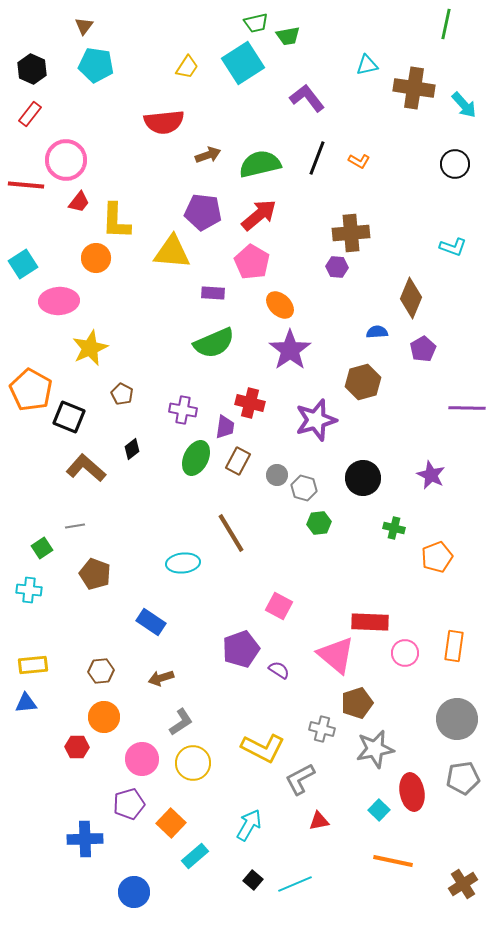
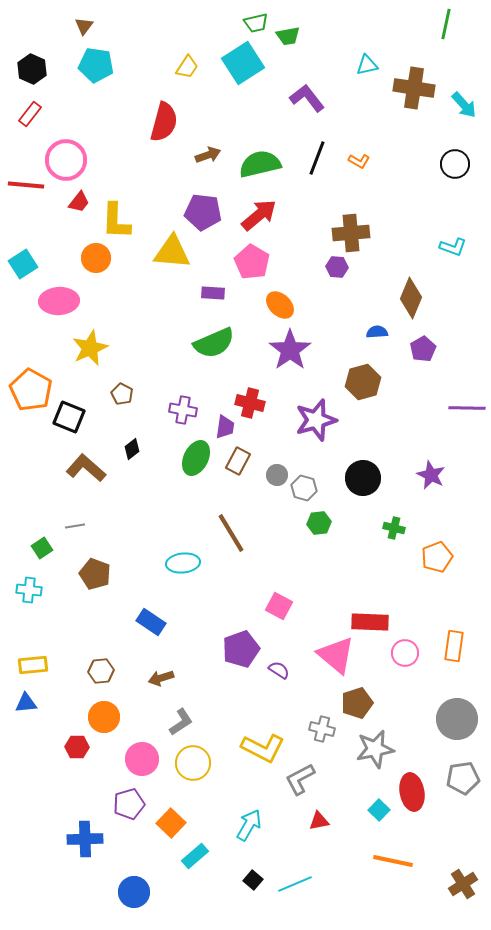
red semicircle at (164, 122): rotated 69 degrees counterclockwise
